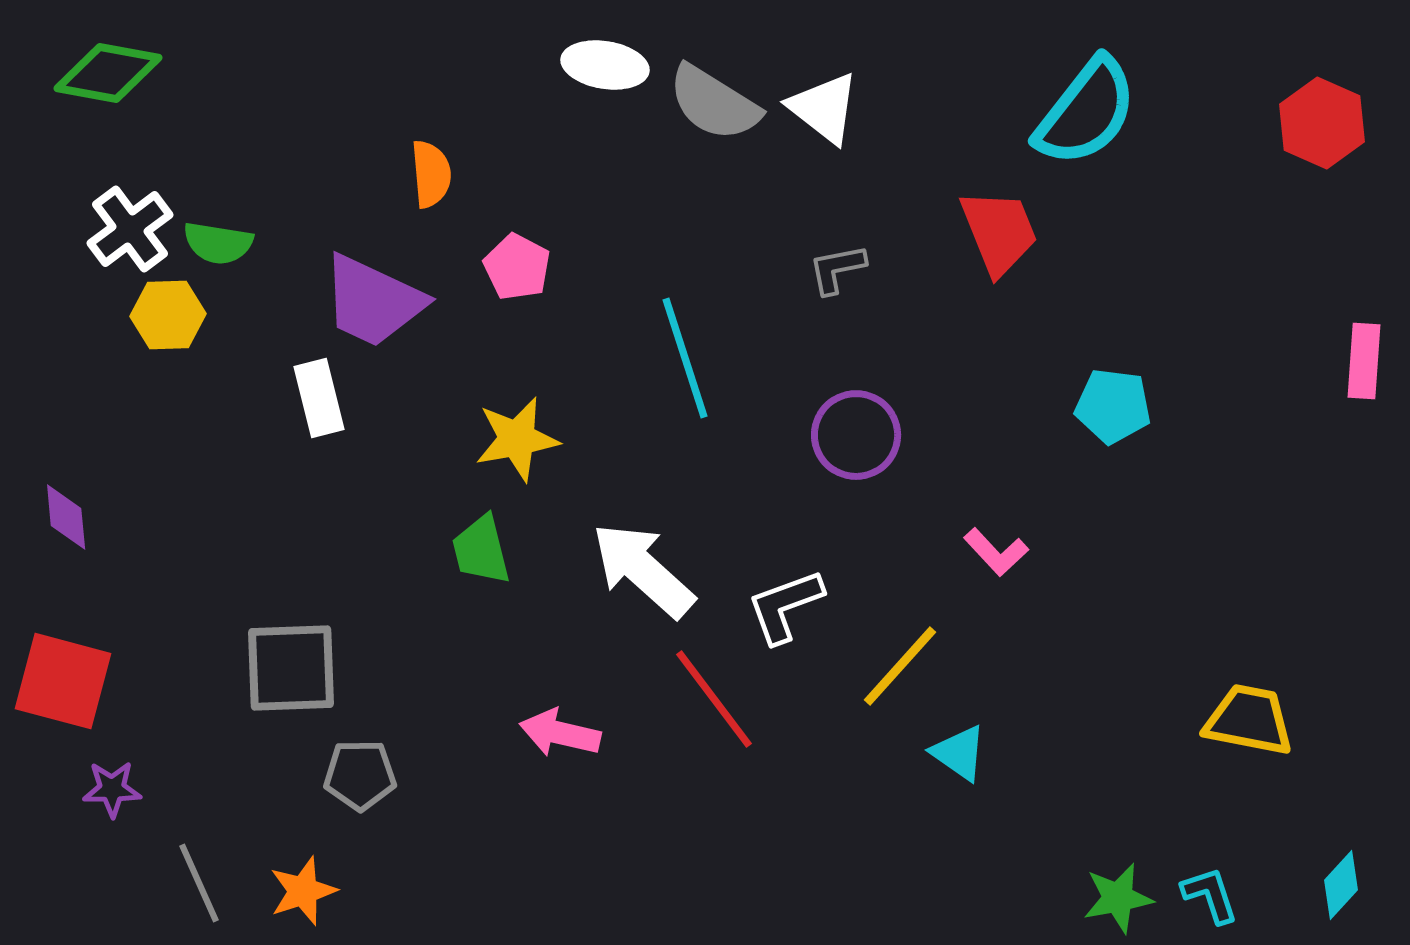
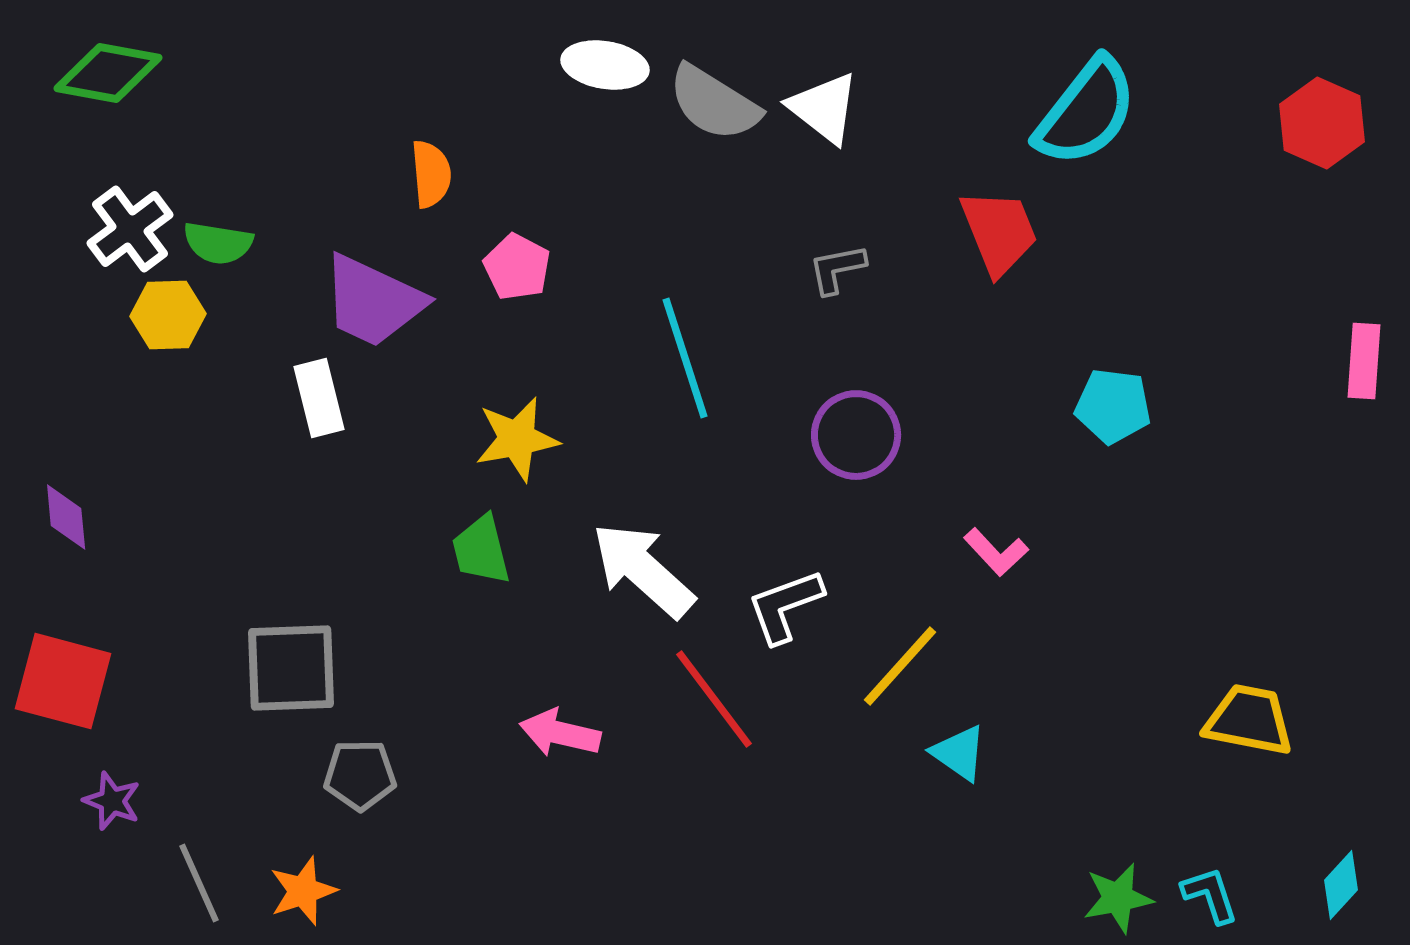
purple star: moved 12 px down; rotated 22 degrees clockwise
